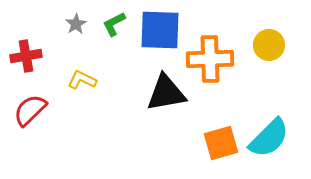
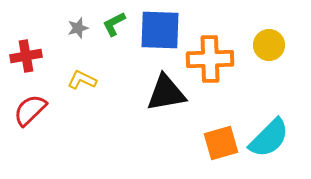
gray star: moved 2 px right, 4 px down; rotated 15 degrees clockwise
